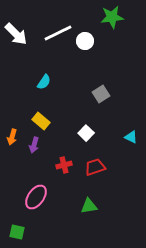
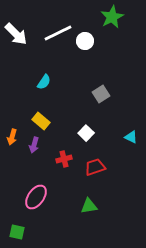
green star: rotated 20 degrees counterclockwise
red cross: moved 6 px up
